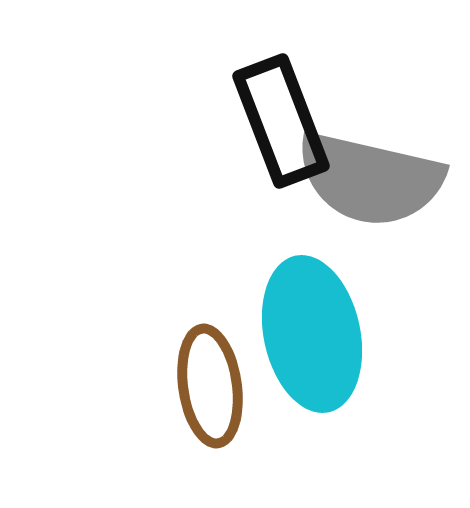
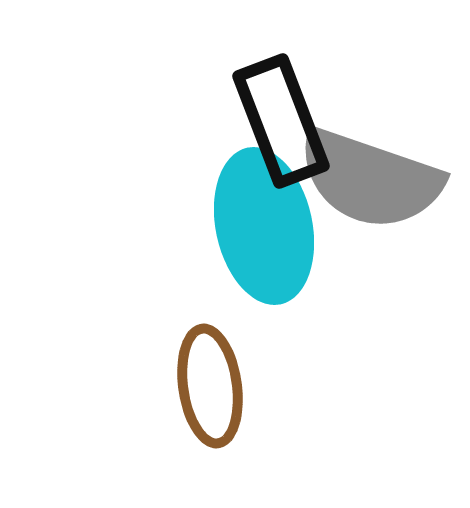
gray semicircle: rotated 6 degrees clockwise
cyan ellipse: moved 48 px left, 108 px up
